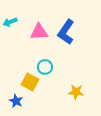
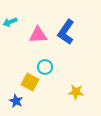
pink triangle: moved 1 px left, 3 px down
